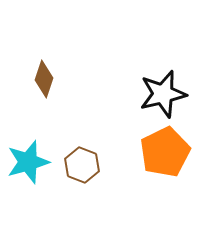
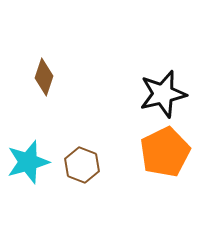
brown diamond: moved 2 px up
